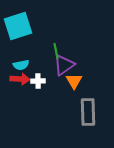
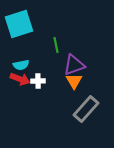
cyan square: moved 1 px right, 2 px up
green line: moved 6 px up
purple triangle: moved 10 px right; rotated 15 degrees clockwise
red arrow: rotated 18 degrees clockwise
gray rectangle: moved 2 px left, 3 px up; rotated 44 degrees clockwise
